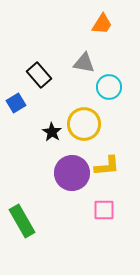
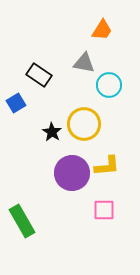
orange trapezoid: moved 6 px down
black rectangle: rotated 15 degrees counterclockwise
cyan circle: moved 2 px up
